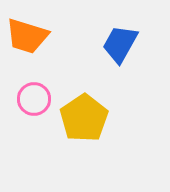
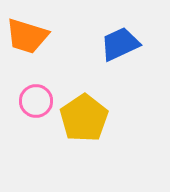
blue trapezoid: rotated 36 degrees clockwise
pink circle: moved 2 px right, 2 px down
